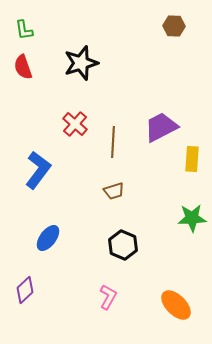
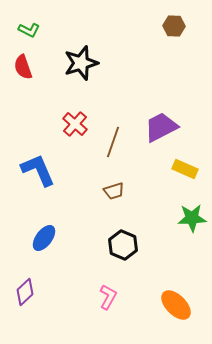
green L-shape: moved 5 px right; rotated 55 degrees counterclockwise
brown line: rotated 16 degrees clockwise
yellow rectangle: moved 7 px left, 10 px down; rotated 70 degrees counterclockwise
blue L-shape: rotated 60 degrees counterclockwise
blue ellipse: moved 4 px left
purple diamond: moved 2 px down
